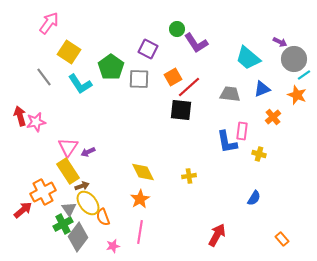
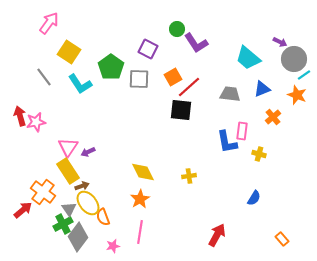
orange cross at (43, 192): rotated 25 degrees counterclockwise
